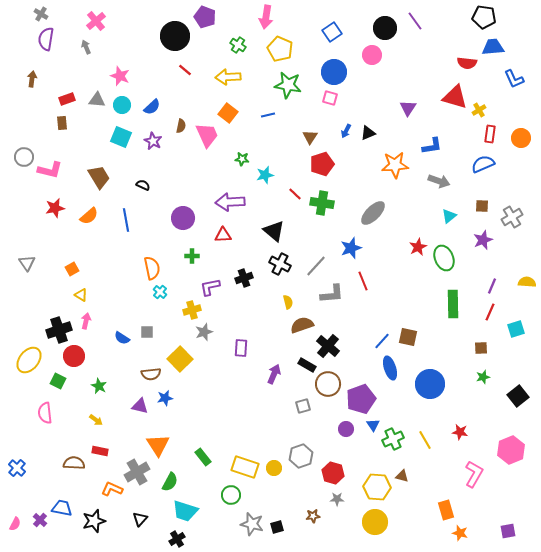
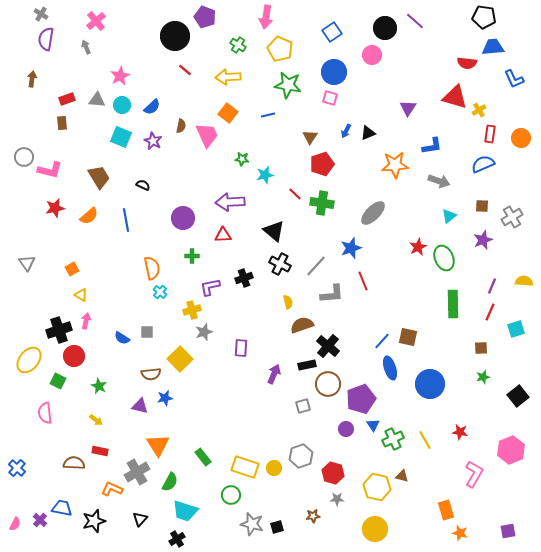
purple line at (415, 21): rotated 12 degrees counterclockwise
pink star at (120, 76): rotated 24 degrees clockwise
yellow semicircle at (527, 282): moved 3 px left, 1 px up
black rectangle at (307, 365): rotated 42 degrees counterclockwise
yellow hexagon at (377, 487): rotated 8 degrees clockwise
yellow circle at (375, 522): moved 7 px down
